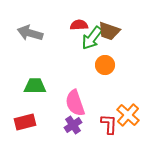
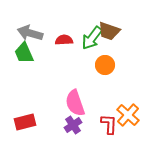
red semicircle: moved 15 px left, 15 px down
green trapezoid: moved 11 px left, 33 px up; rotated 115 degrees counterclockwise
